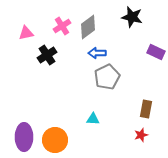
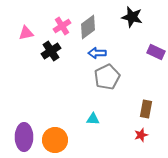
black cross: moved 4 px right, 4 px up
